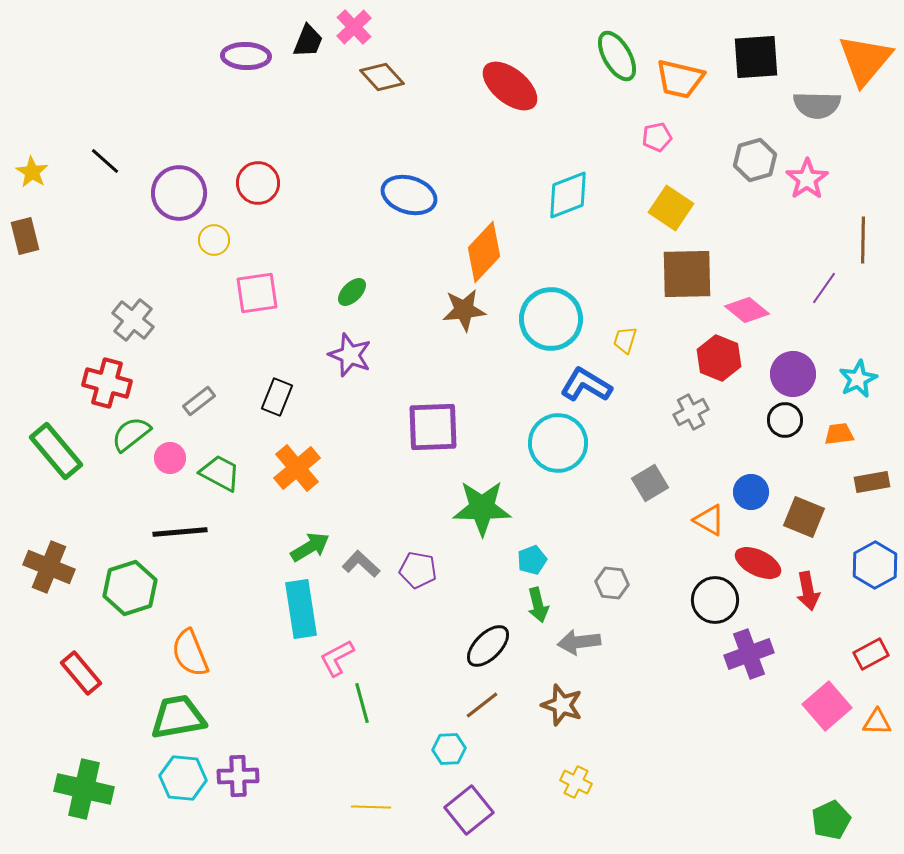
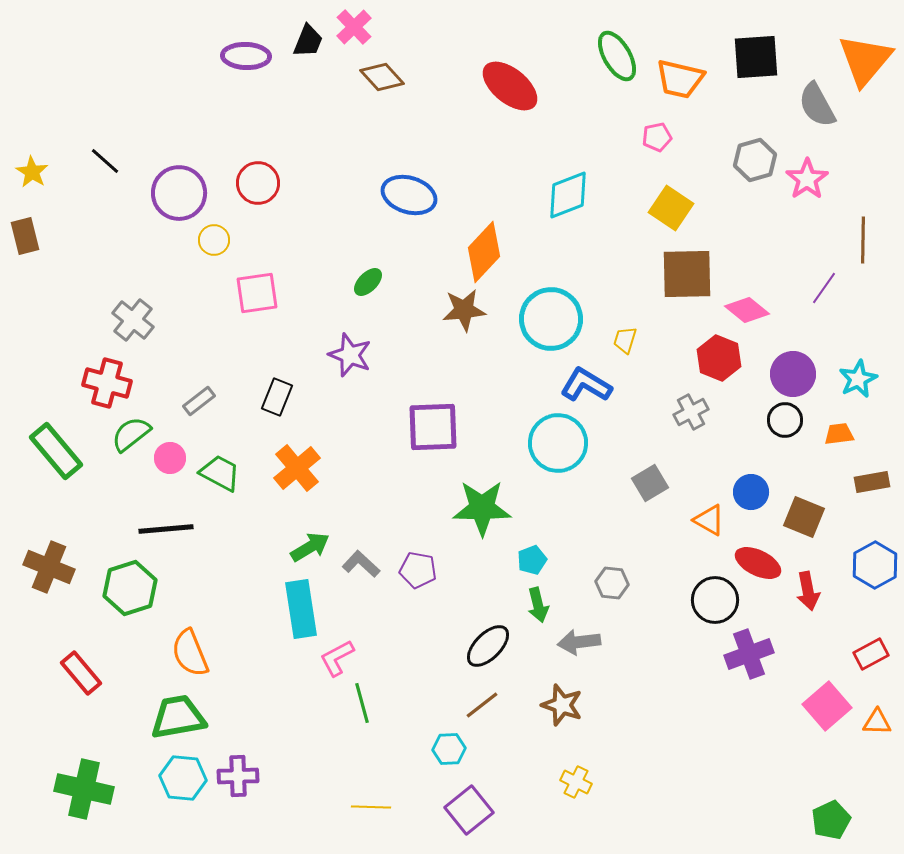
gray semicircle at (817, 105): rotated 60 degrees clockwise
green ellipse at (352, 292): moved 16 px right, 10 px up
black line at (180, 532): moved 14 px left, 3 px up
